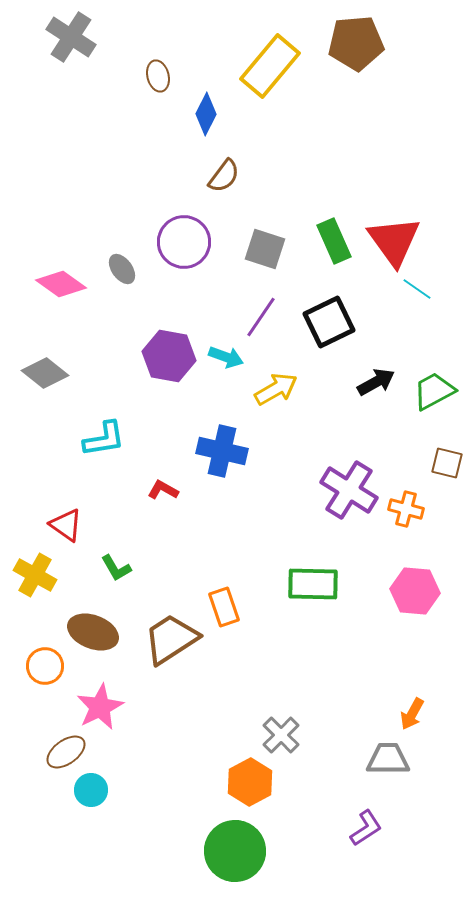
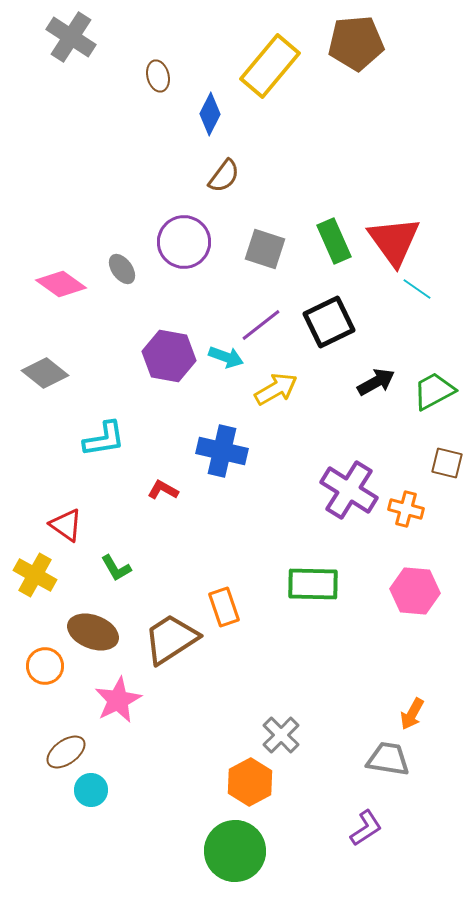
blue diamond at (206, 114): moved 4 px right
purple line at (261, 317): moved 8 px down; rotated 18 degrees clockwise
pink star at (100, 707): moved 18 px right, 7 px up
gray trapezoid at (388, 759): rotated 9 degrees clockwise
